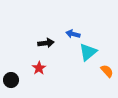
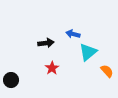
red star: moved 13 px right
